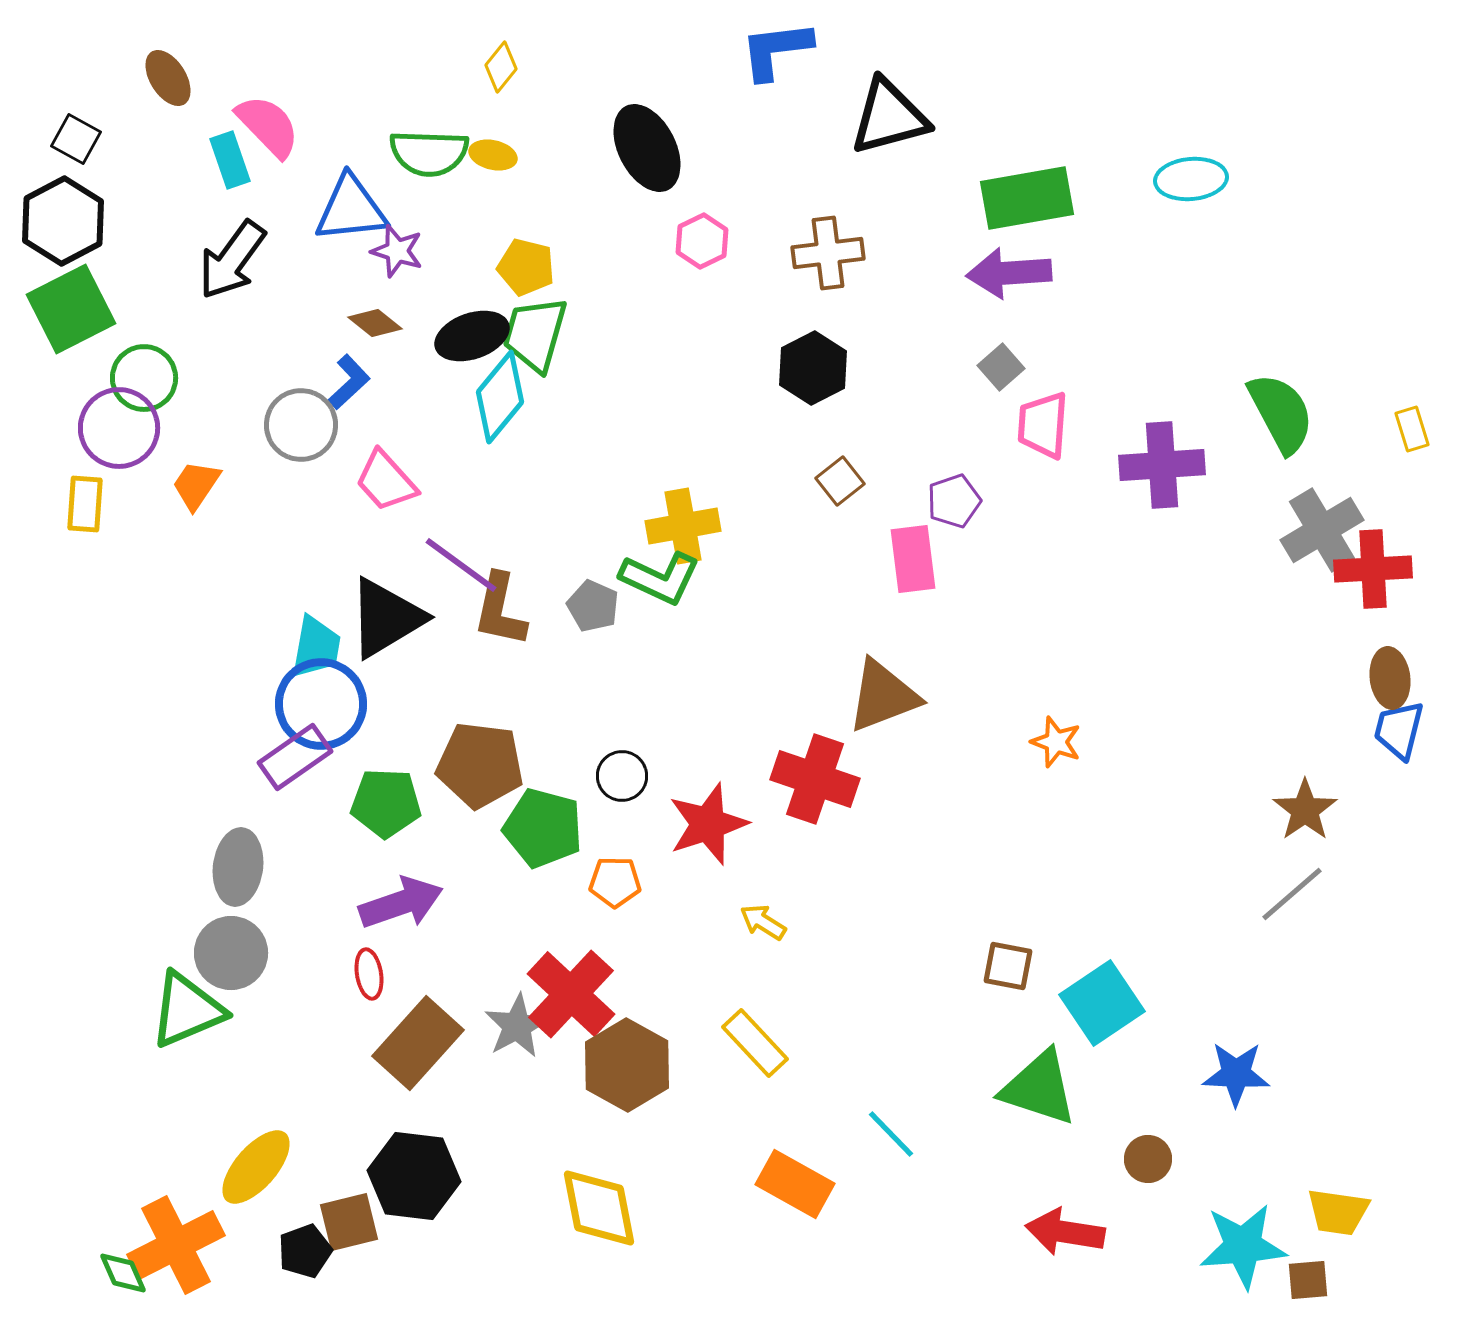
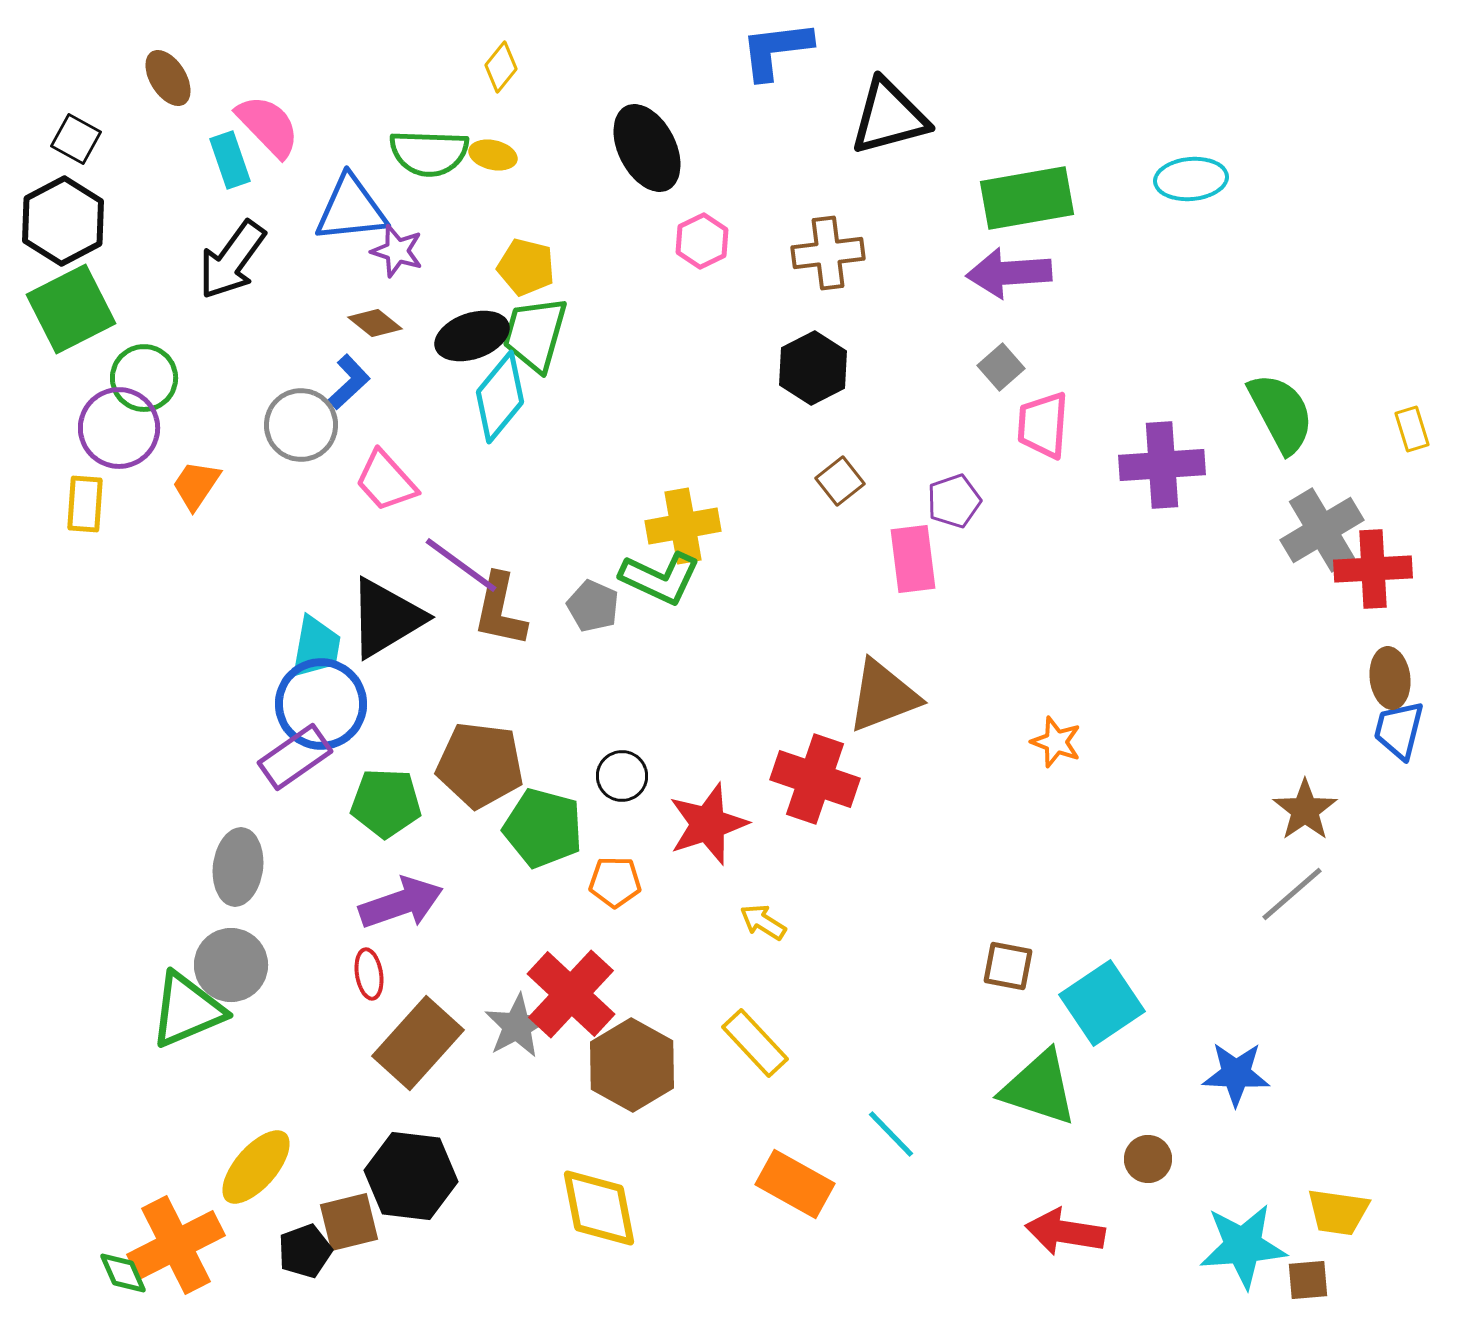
gray circle at (231, 953): moved 12 px down
brown hexagon at (627, 1065): moved 5 px right
black hexagon at (414, 1176): moved 3 px left
